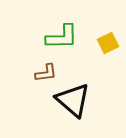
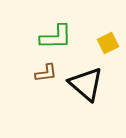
green L-shape: moved 6 px left
black triangle: moved 13 px right, 16 px up
